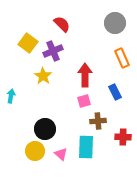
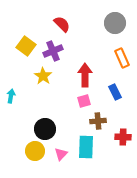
yellow square: moved 2 px left, 3 px down
pink triangle: rotated 32 degrees clockwise
